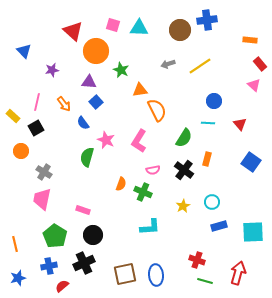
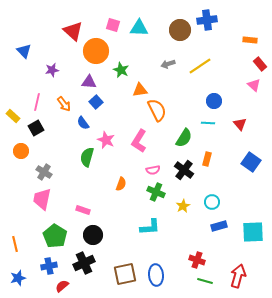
green cross at (143, 192): moved 13 px right
red arrow at (238, 273): moved 3 px down
